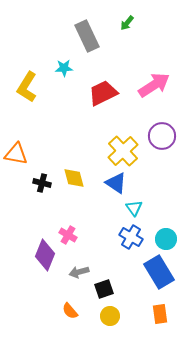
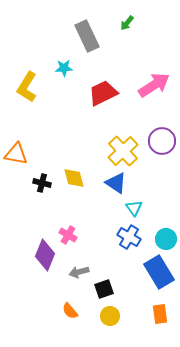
purple circle: moved 5 px down
blue cross: moved 2 px left
